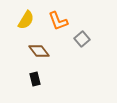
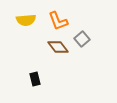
yellow semicircle: rotated 54 degrees clockwise
brown diamond: moved 19 px right, 4 px up
